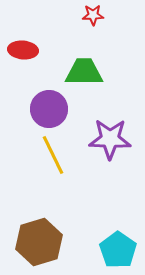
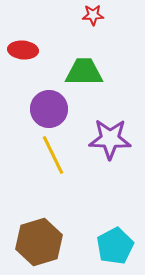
cyan pentagon: moved 3 px left, 4 px up; rotated 9 degrees clockwise
